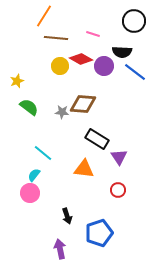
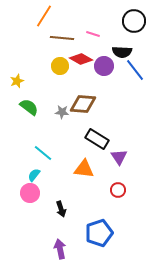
brown line: moved 6 px right
blue line: moved 2 px up; rotated 15 degrees clockwise
black arrow: moved 6 px left, 7 px up
